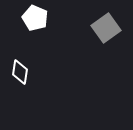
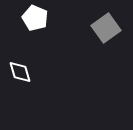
white diamond: rotated 25 degrees counterclockwise
